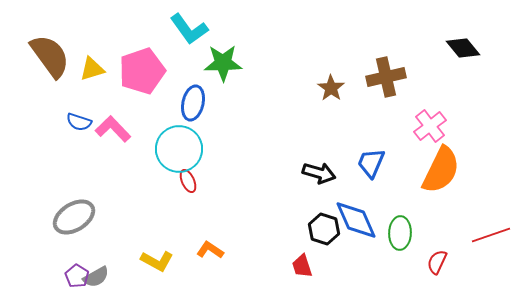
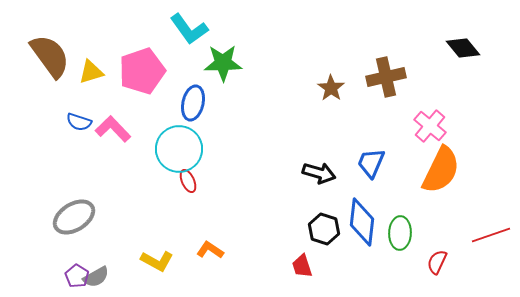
yellow triangle: moved 1 px left, 3 px down
pink cross: rotated 12 degrees counterclockwise
blue diamond: moved 6 px right, 2 px down; rotated 30 degrees clockwise
